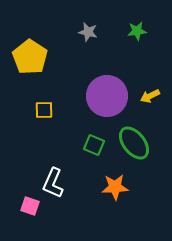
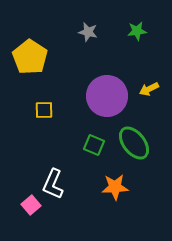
yellow arrow: moved 1 px left, 7 px up
white L-shape: moved 1 px down
pink square: moved 1 px right, 1 px up; rotated 30 degrees clockwise
